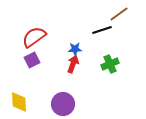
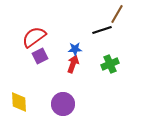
brown line: moved 2 px left; rotated 24 degrees counterclockwise
purple square: moved 8 px right, 4 px up
